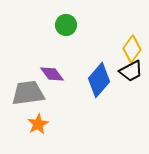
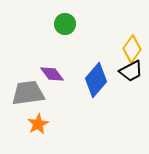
green circle: moved 1 px left, 1 px up
blue diamond: moved 3 px left
